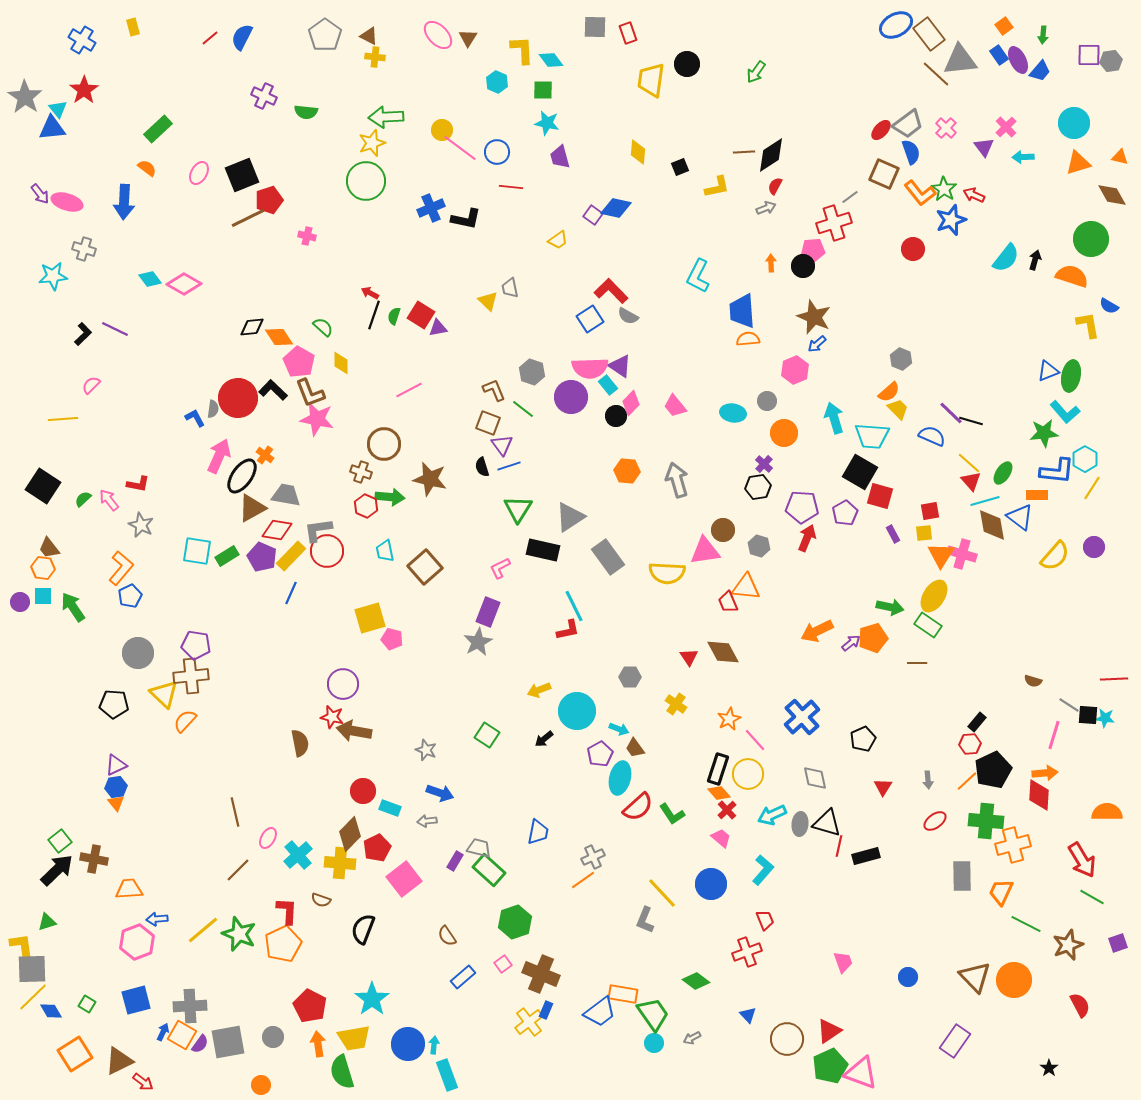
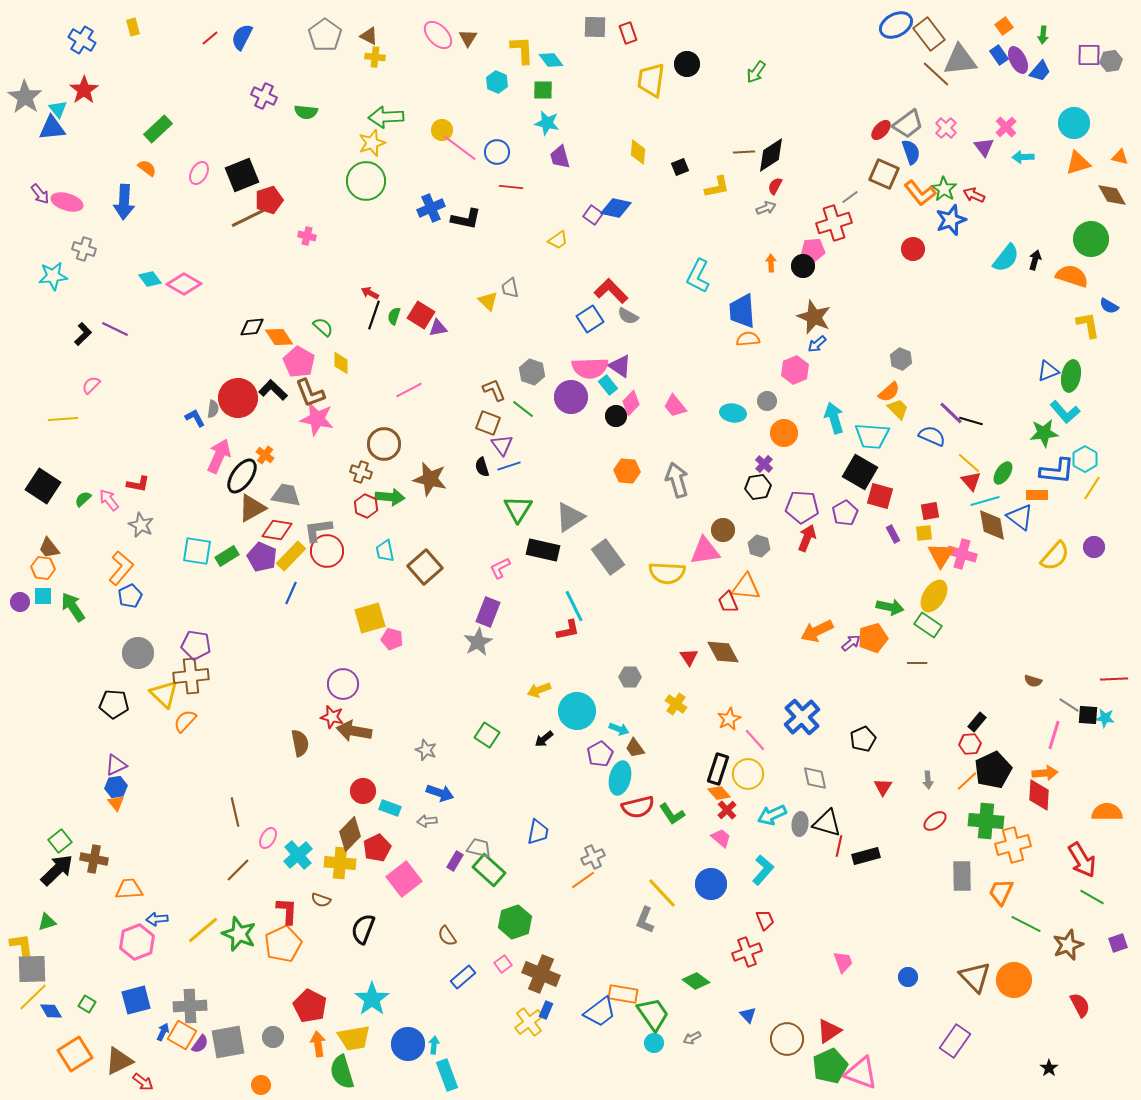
red semicircle at (638, 807): rotated 28 degrees clockwise
